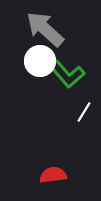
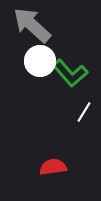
gray arrow: moved 13 px left, 4 px up
green L-shape: moved 3 px right, 1 px up
red semicircle: moved 8 px up
